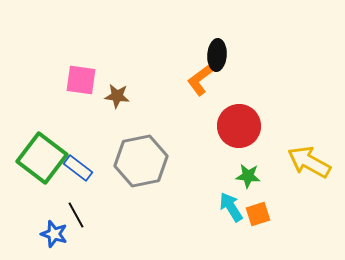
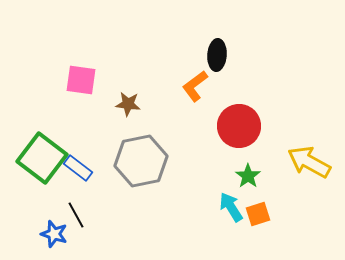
orange L-shape: moved 5 px left, 6 px down
brown star: moved 11 px right, 8 px down
green star: rotated 30 degrees clockwise
